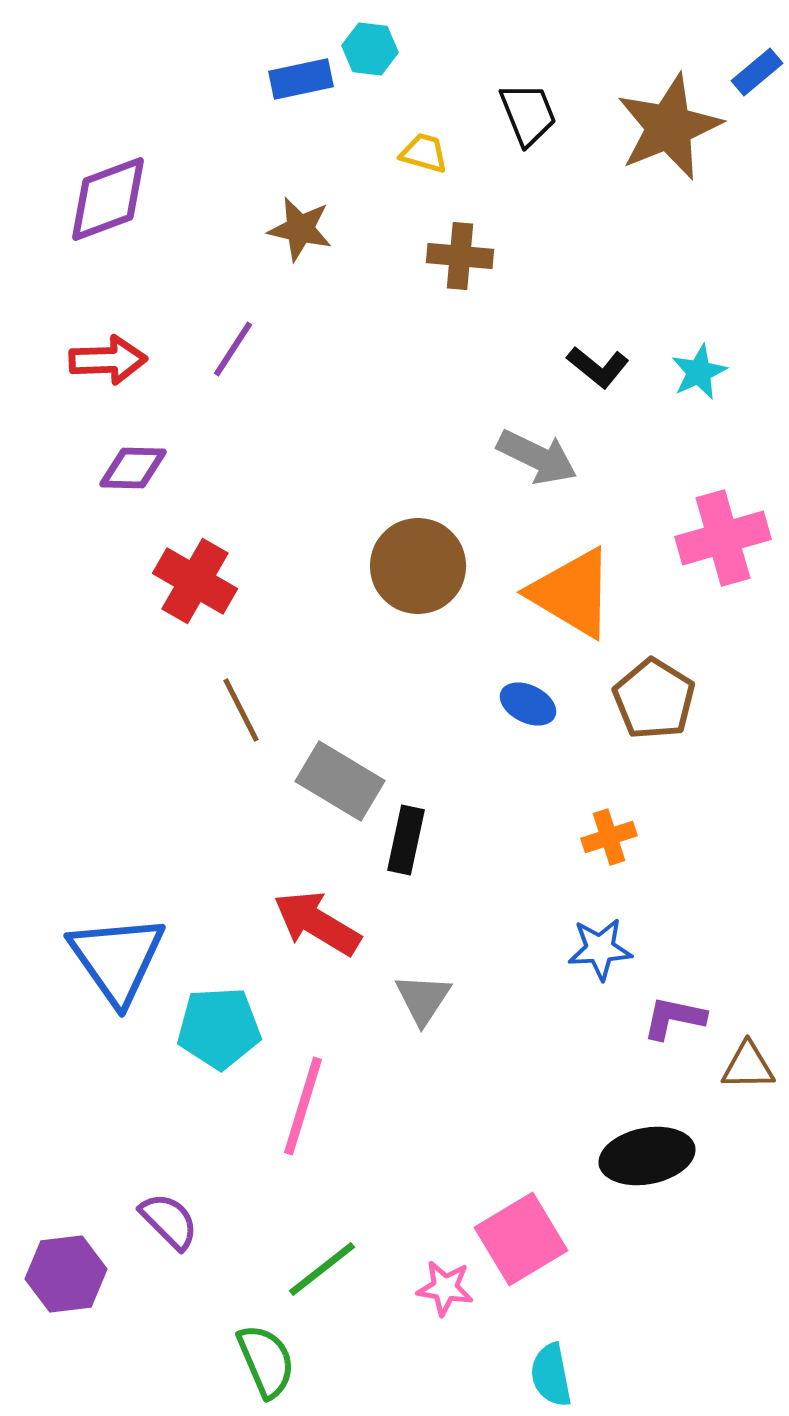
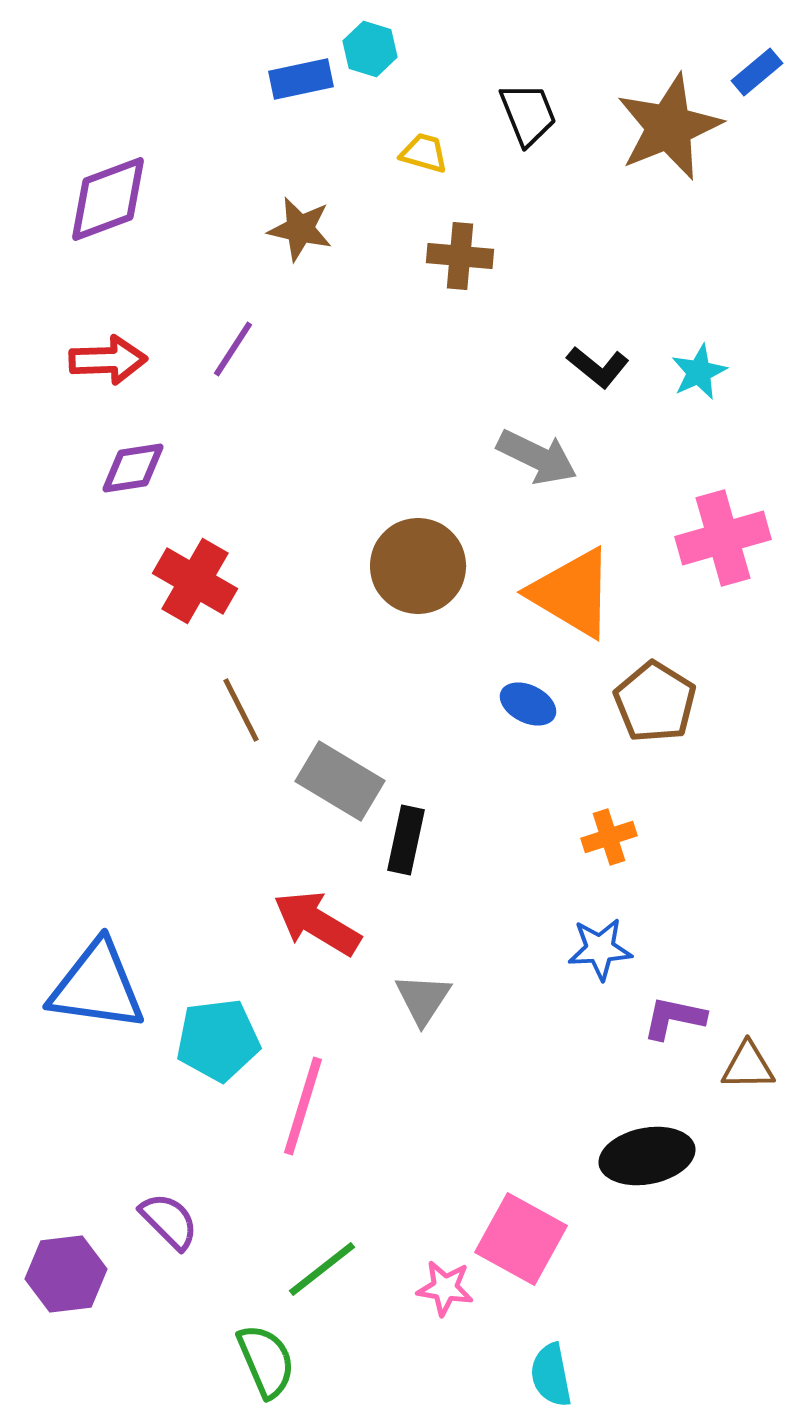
cyan hexagon at (370, 49): rotated 10 degrees clockwise
purple diamond at (133, 468): rotated 10 degrees counterclockwise
brown pentagon at (654, 699): moved 1 px right, 3 px down
blue triangle at (117, 959): moved 20 px left, 27 px down; rotated 47 degrees counterclockwise
cyan pentagon at (219, 1028): moved 1 px left, 12 px down; rotated 4 degrees counterclockwise
pink square at (521, 1239): rotated 30 degrees counterclockwise
